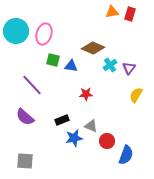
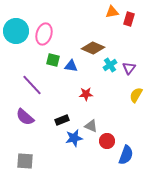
red rectangle: moved 1 px left, 5 px down
